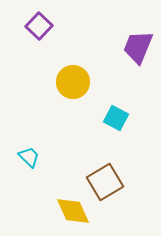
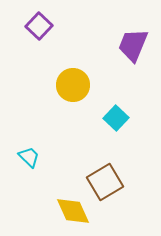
purple trapezoid: moved 5 px left, 2 px up
yellow circle: moved 3 px down
cyan square: rotated 15 degrees clockwise
